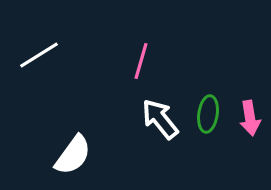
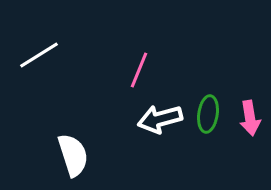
pink line: moved 2 px left, 9 px down; rotated 6 degrees clockwise
white arrow: rotated 66 degrees counterclockwise
white semicircle: rotated 54 degrees counterclockwise
